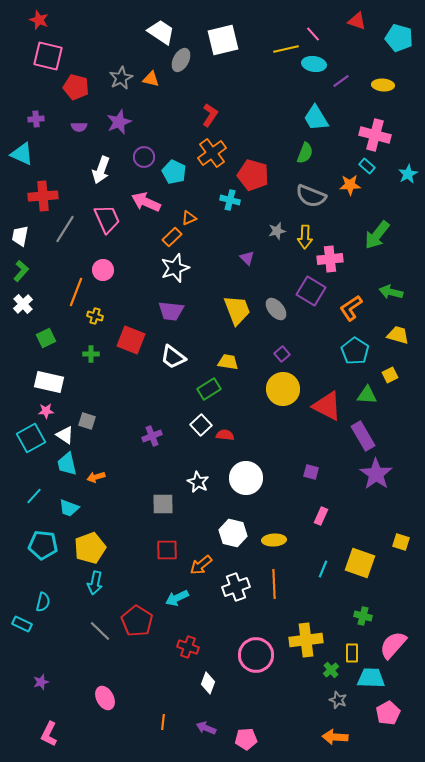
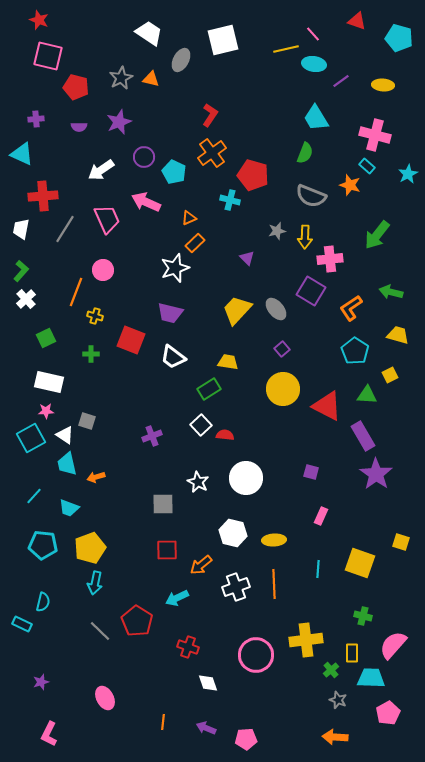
white trapezoid at (161, 32): moved 12 px left, 1 px down
white arrow at (101, 170): rotated 36 degrees clockwise
orange star at (350, 185): rotated 20 degrees clockwise
white trapezoid at (20, 236): moved 1 px right, 7 px up
orange rectangle at (172, 237): moved 23 px right, 6 px down
white cross at (23, 304): moved 3 px right, 5 px up
yellow trapezoid at (237, 310): rotated 116 degrees counterclockwise
purple trapezoid at (171, 311): moved 1 px left, 2 px down; rotated 8 degrees clockwise
purple square at (282, 354): moved 5 px up
cyan line at (323, 569): moved 5 px left; rotated 18 degrees counterclockwise
white diamond at (208, 683): rotated 40 degrees counterclockwise
